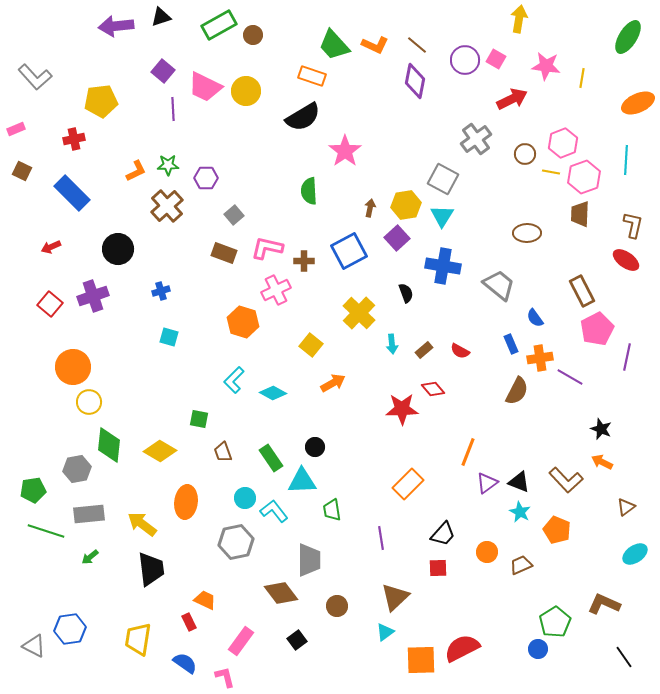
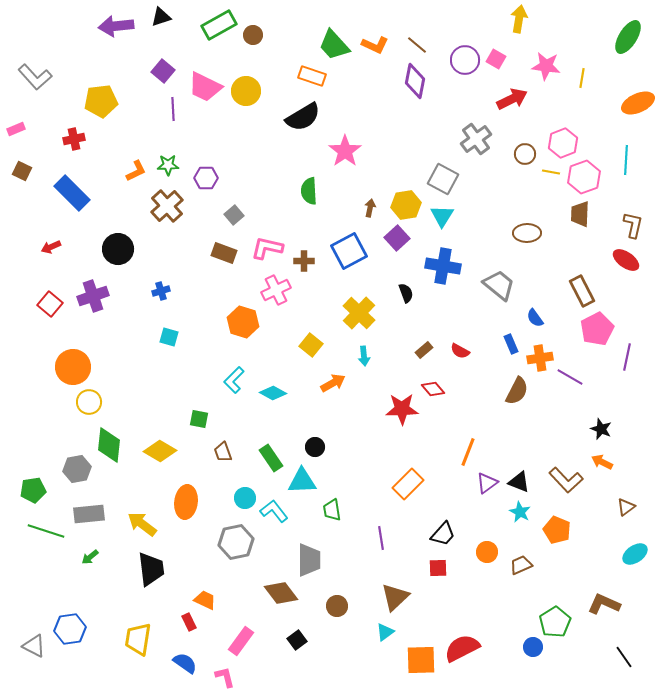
cyan arrow at (392, 344): moved 28 px left, 12 px down
blue circle at (538, 649): moved 5 px left, 2 px up
